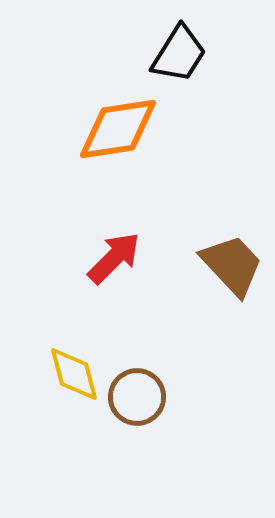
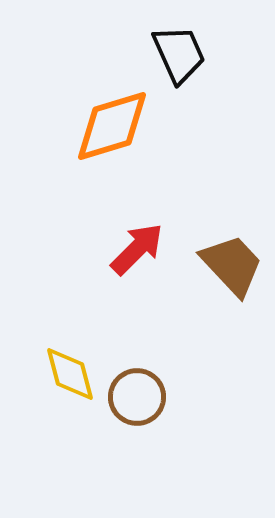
black trapezoid: rotated 56 degrees counterclockwise
orange diamond: moved 6 px left, 3 px up; rotated 8 degrees counterclockwise
red arrow: moved 23 px right, 9 px up
yellow diamond: moved 4 px left
